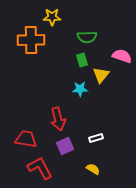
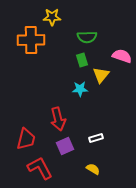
red trapezoid: rotated 95 degrees clockwise
